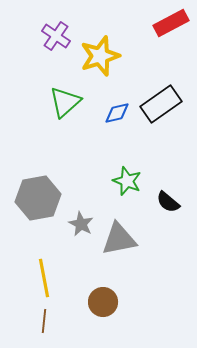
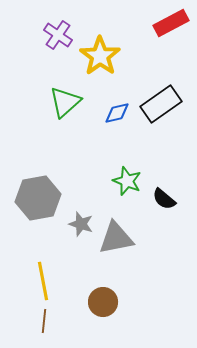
purple cross: moved 2 px right, 1 px up
yellow star: rotated 18 degrees counterclockwise
black semicircle: moved 4 px left, 3 px up
gray star: rotated 10 degrees counterclockwise
gray triangle: moved 3 px left, 1 px up
yellow line: moved 1 px left, 3 px down
